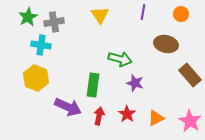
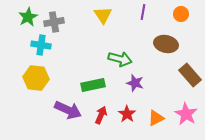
yellow triangle: moved 3 px right
yellow hexagon: rotated 15 degrees counterclockwise
green rectangle: rotated 70 degrees clockwise
purple arrow: moved 3 px down
red arrow: moved 2 px right, 1 px up; rotated 12 degrees clockwise
pink star: moved 4 px left, 7 px up
